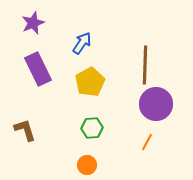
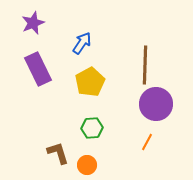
brown L-shape: moved 33 px right, 23 px down
